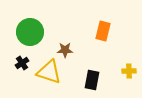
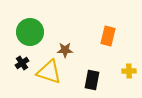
orange rectangle: moved 5 px right, 5 px down
